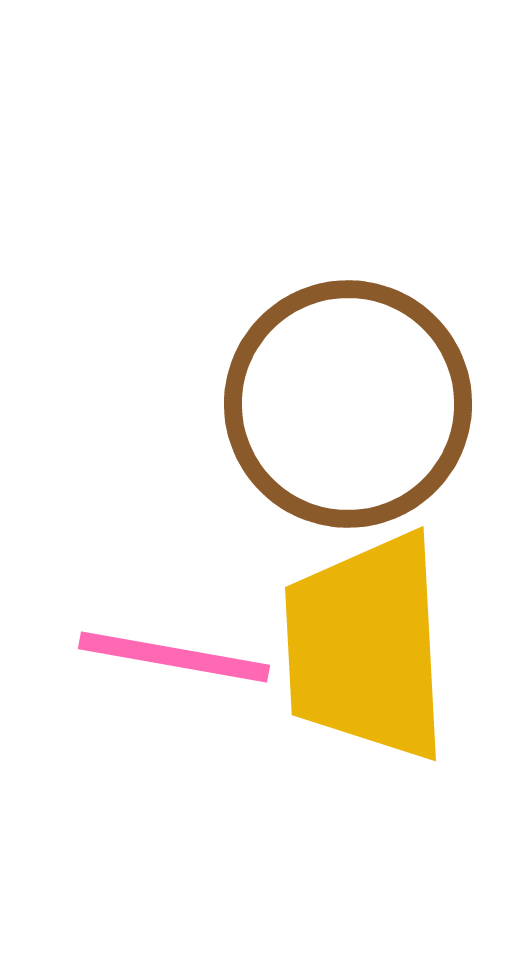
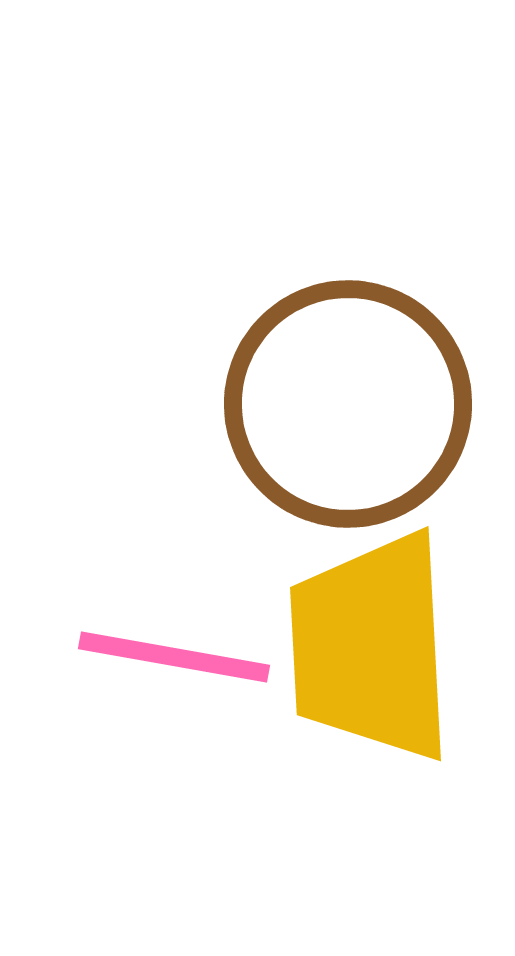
yellow trapezoid: moved 5 px right
